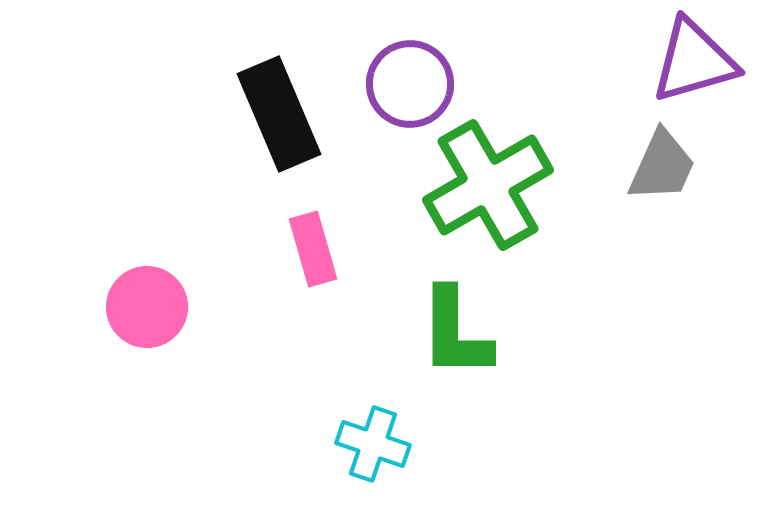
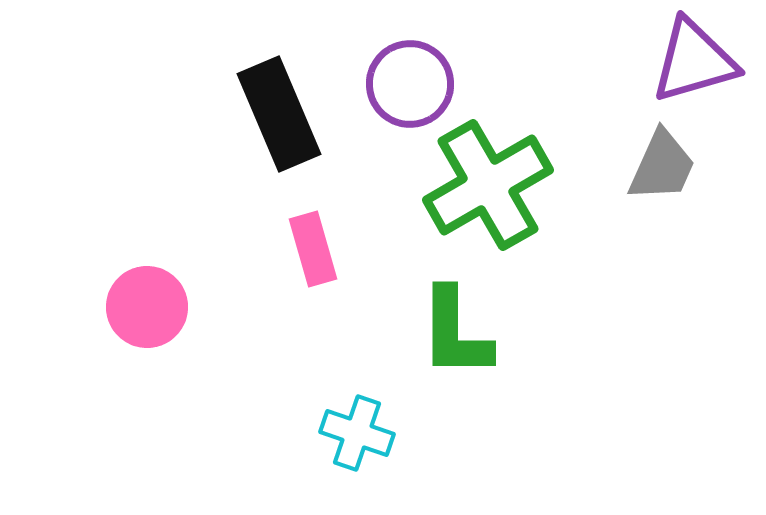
cyan cross: moved 16 px left, 11 px up
